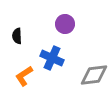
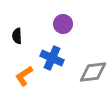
purple circle: moved 2 px left
gray diamond: moved 1 px left, 3 px up
